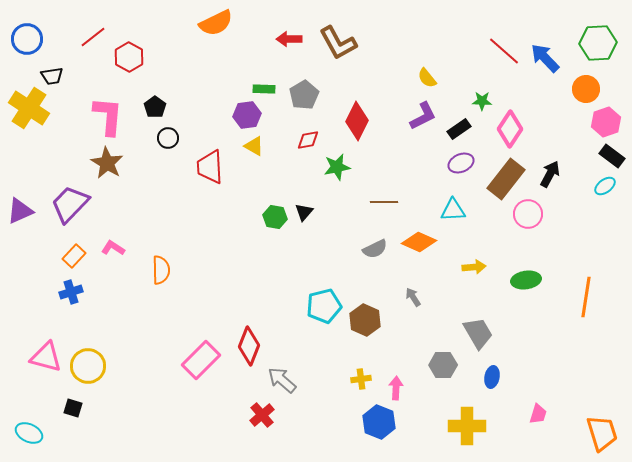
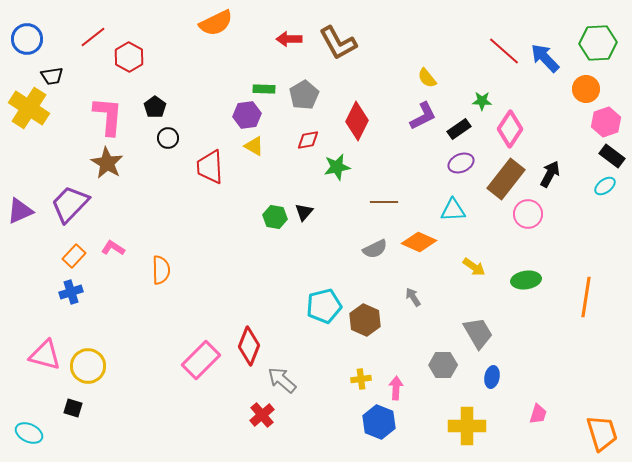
yellow arrow at (474, 267): rotated 40 degrees clockwise
pink triangle at (46, 357): moved 1 px left, 2 px up
